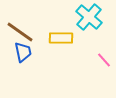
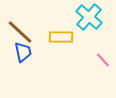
brown line: rotated 8 degrees clockwise
yellow rectangle: moved 1 px up
pink line: moved 1 px left
